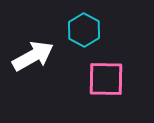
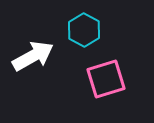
pink square: rotated 18 degrees counterclockwise
